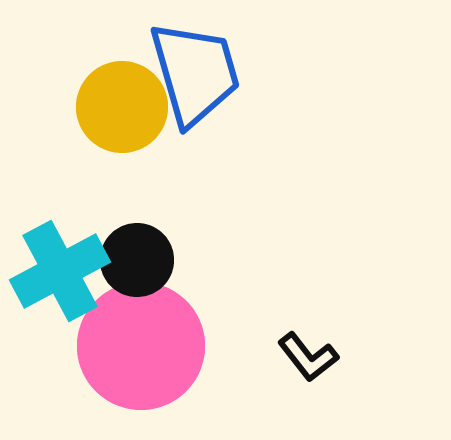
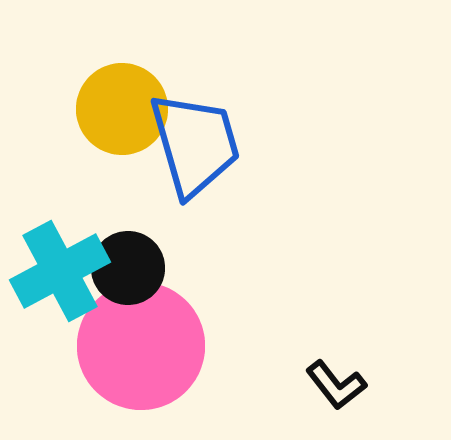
blue trapezoid: moved 71 px down
yellow circle: moved 2 px down
black circle: moved 9 px left, 8 px down
black L-shape: moved 28 px right, 28 px down
